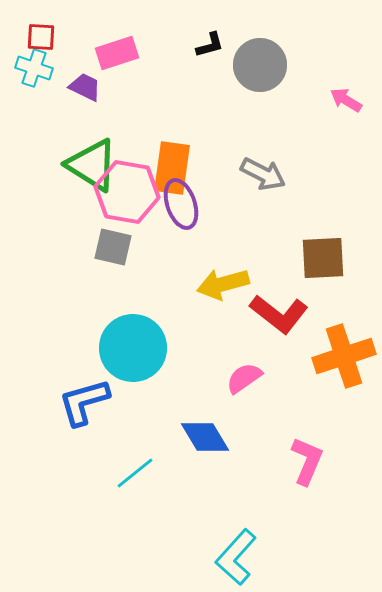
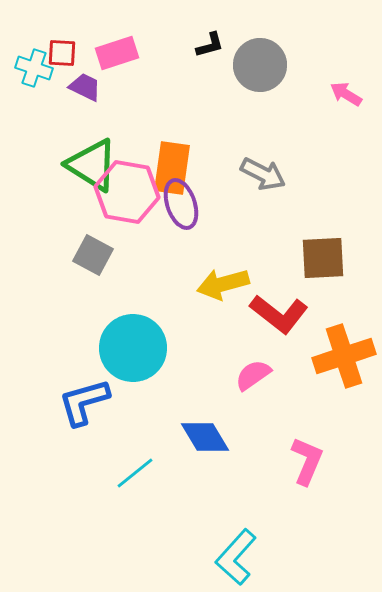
red square: moved 21 px right, 16 px down
pink arrow: moved 6 px up
gray square: moved 20 px left, 8 px down; rotated 15 degrees clockwise
pink semicircle: moved 9 px right, 3 px up
